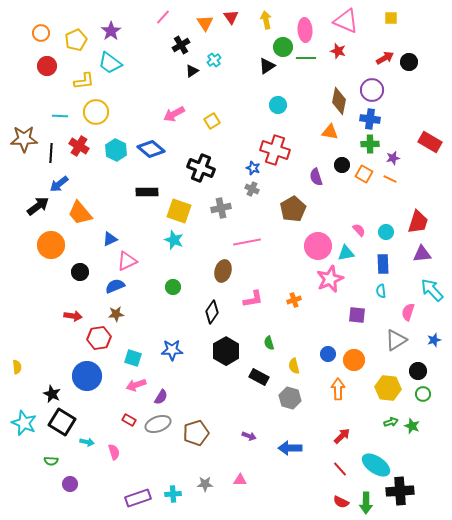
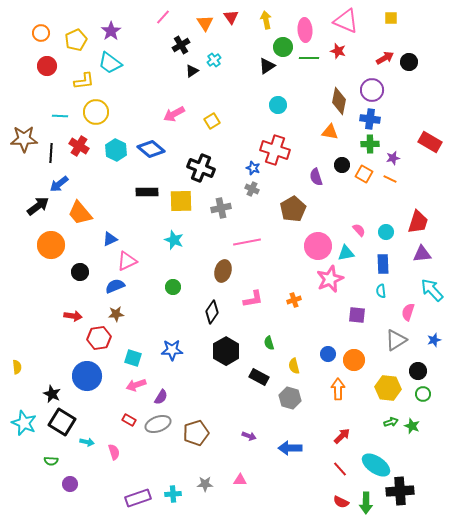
green line at (306, 58): moved 3 px right
yellow square at (179, 211): moved 2 px right, 10 px up; rotated 20 degrees counterclockwise
